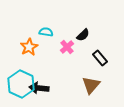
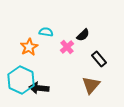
black rectangle: moved 1 px left, 1 px down
cyan hexagon: moved 4 px up
